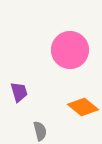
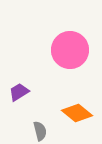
purple trapezoid: rotated 105 degrees counterclockwise
orange diamond: moved 6 px left, 6 px down
